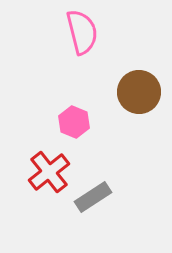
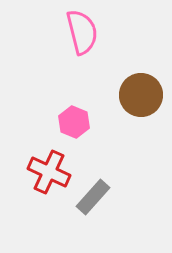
brown circle: moved 2 px right, 3 px down
red cross: rotated 27 degrees counterclockwise
gray rectangle: rotated 15 degrees counterclockwise
